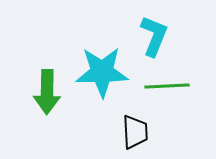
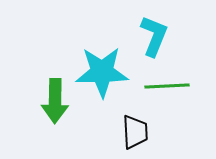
green arrow: moved 8 px right, 9 px down
